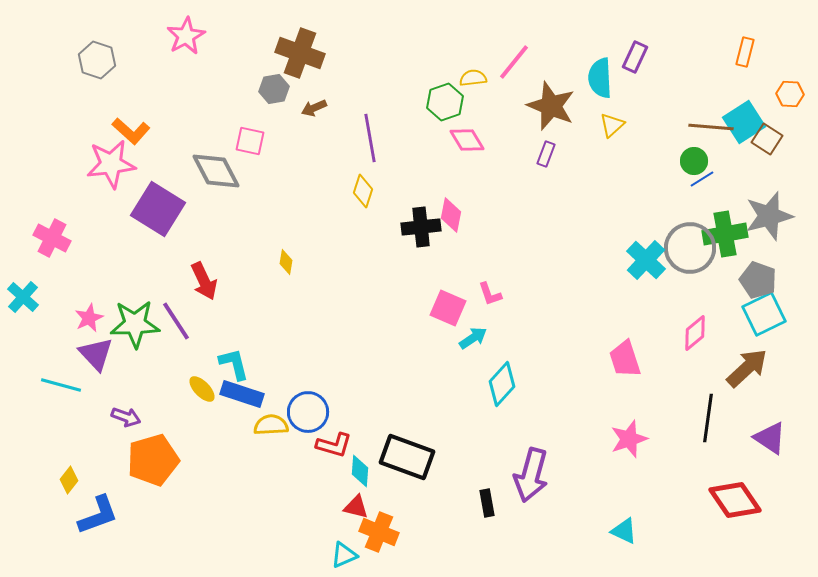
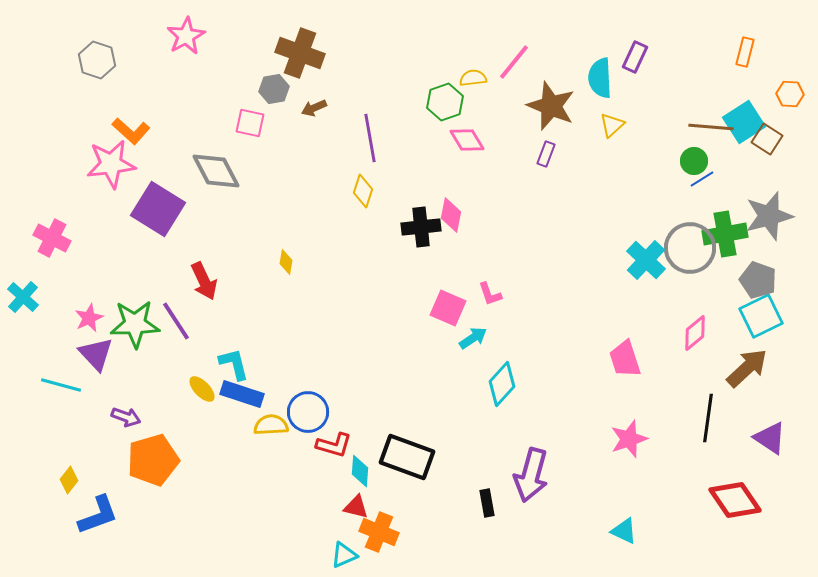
pink square at (250, 141): moved 18 px up
cyan square at (764, 314): moved 3 px left, 2 px down
